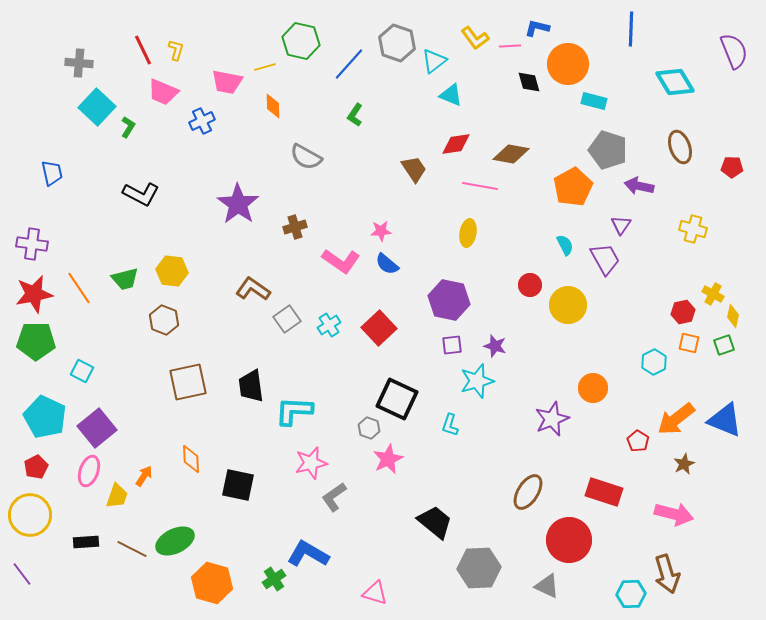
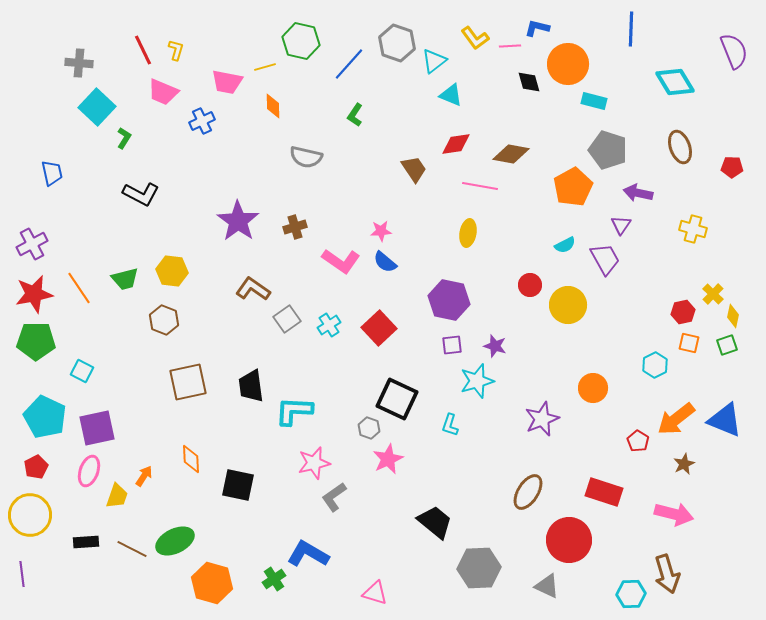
green L-shape at (128, 127): moved 4 px left, 11 px down
gray semicircle at (306, 157): rotated 16 degrees counterclockwise
purple arrow at (639, 186): moved 1 px left, 7 px down
purple star at (238, 204): moved 17 px down
purple cross at (32, 244): rotated 36 degrees counterclockwise
cyan semicircle at (565, 245): rotated 90 degrees clockwise
blue semicircle at (387, 264): moved 2 px left, 2 px up
yellow cross at (713, 294): rotated 15 degrees clockwise
green square at (724, 345): moved 3 px right
cyan hexagon at (654, 362): moved 1 px right, 3 px down
purple star at (552, 419): moved 10 px left
purple square at (97, 428): rotated 27 degrees clockwise
pink star at (311, 463): moved 3 px right
purple line at (22, 574): rotated 30 degrees clockwise
